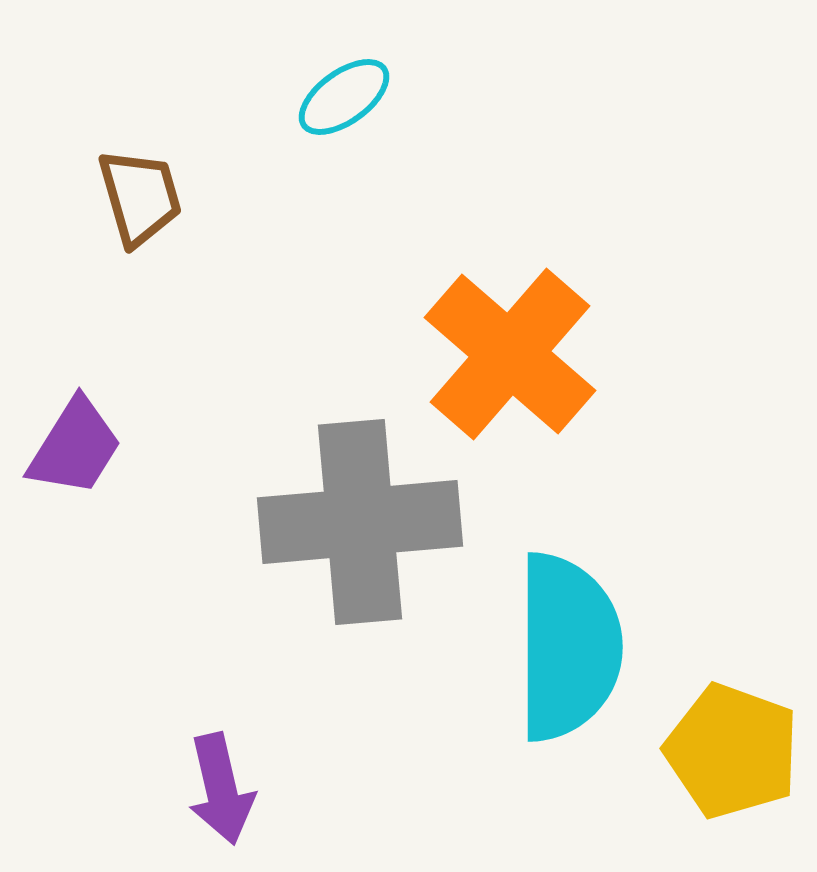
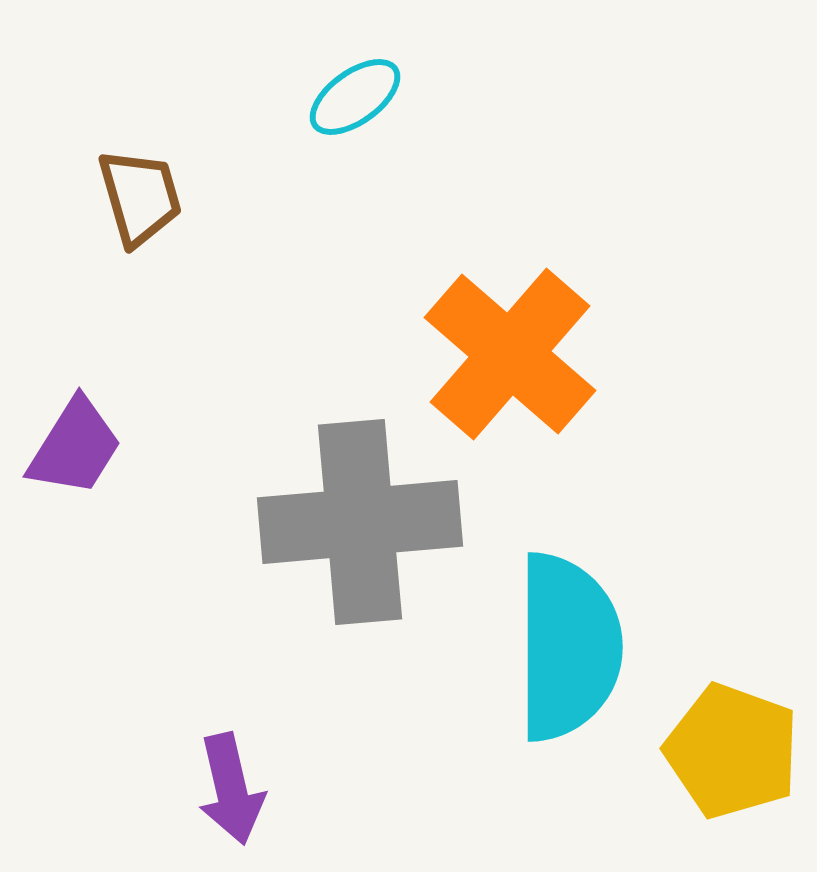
cyan ellipse: moved 11 px right
purple arrow: moved 10 px right
